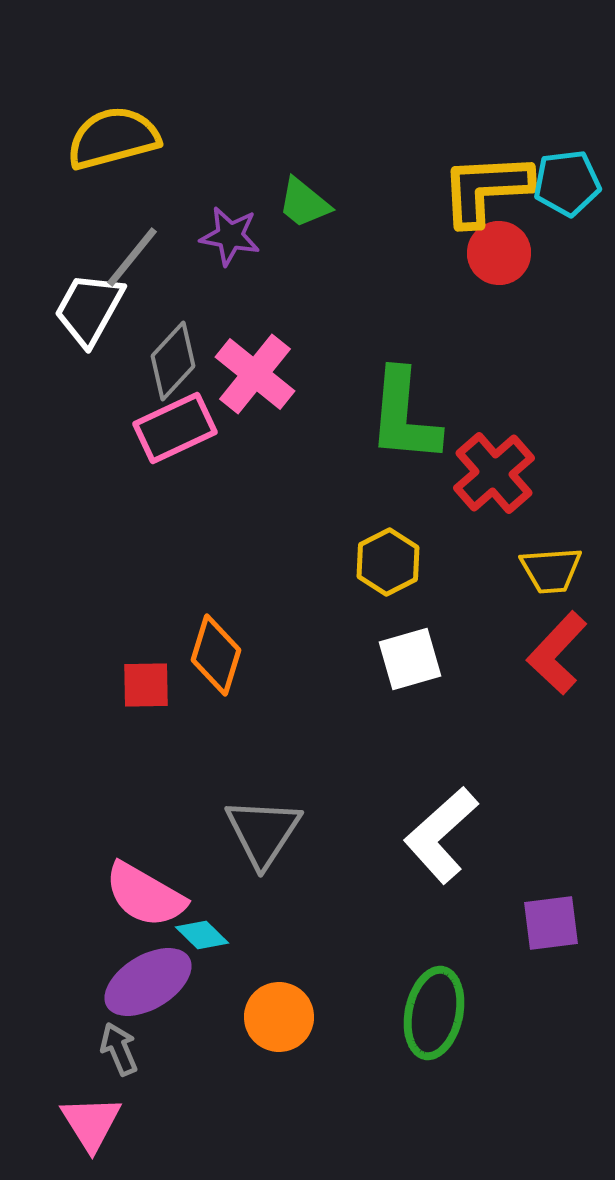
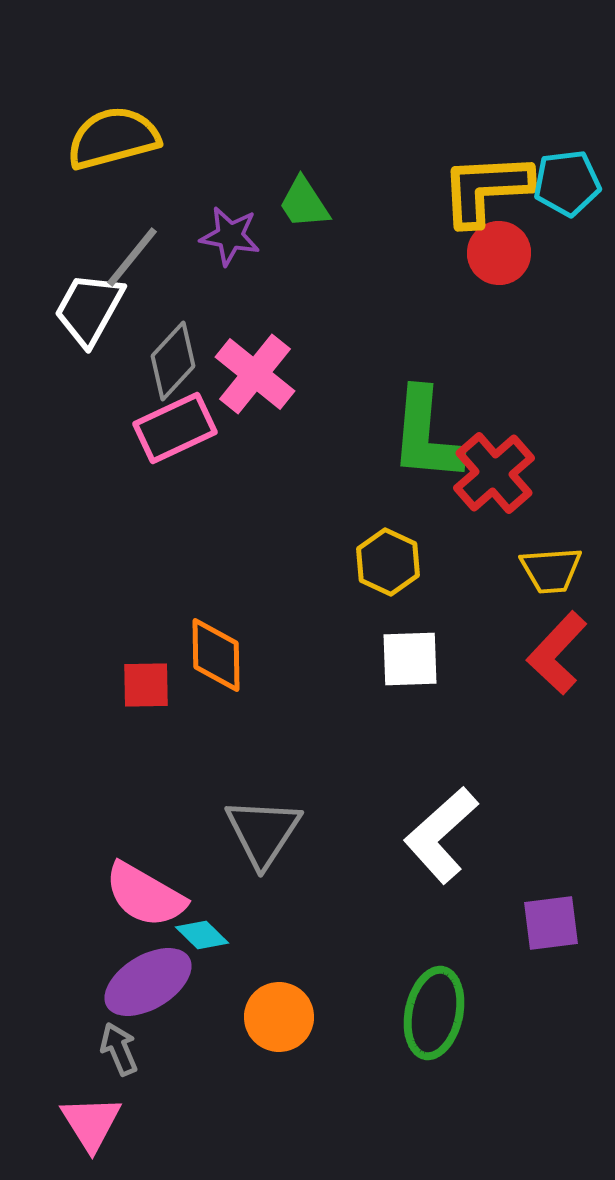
green trapezoid: rotated 18 degrees clockwise
green L-shape: moved 22 px right, 19 px down
yellow hexagon: rotated 8 degrees counterclockwise
orange diamond: rotated 18 degrees counterclockwise
white square: rotated 14 degrees clockwise
